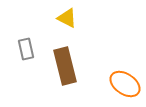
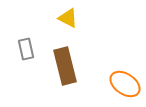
yellow triangle: moved 1 px right
